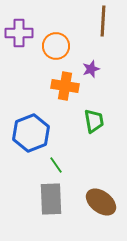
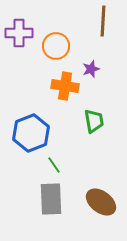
green line: moved 2 px left
